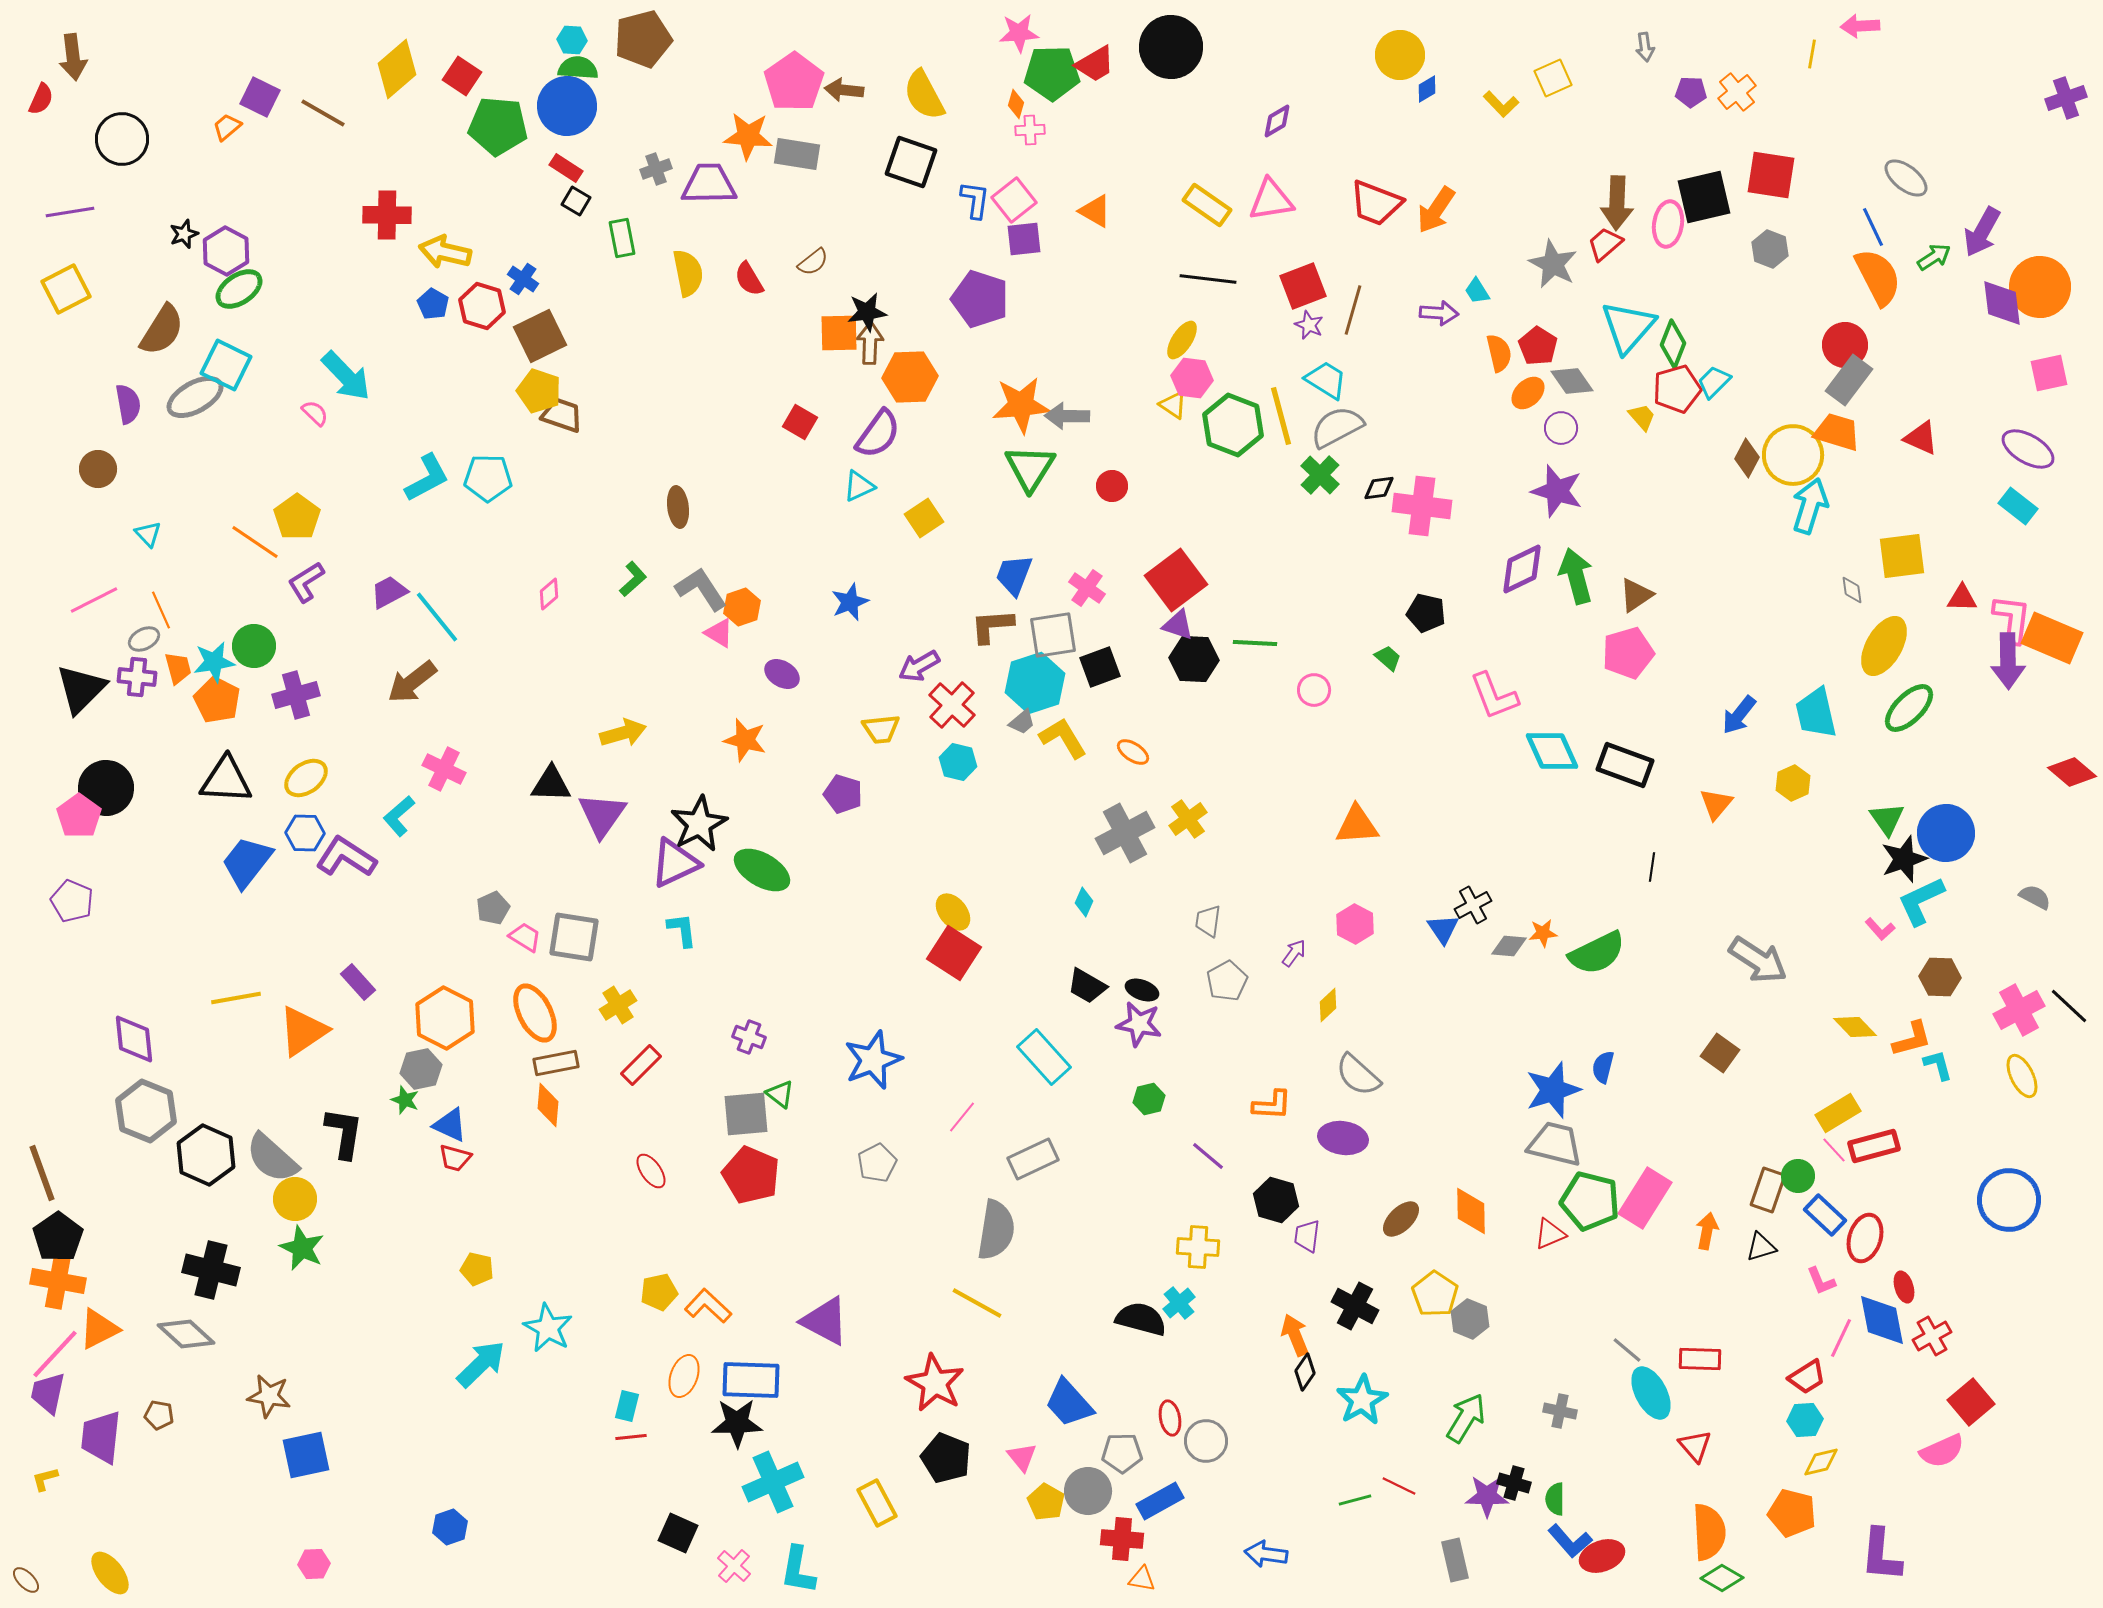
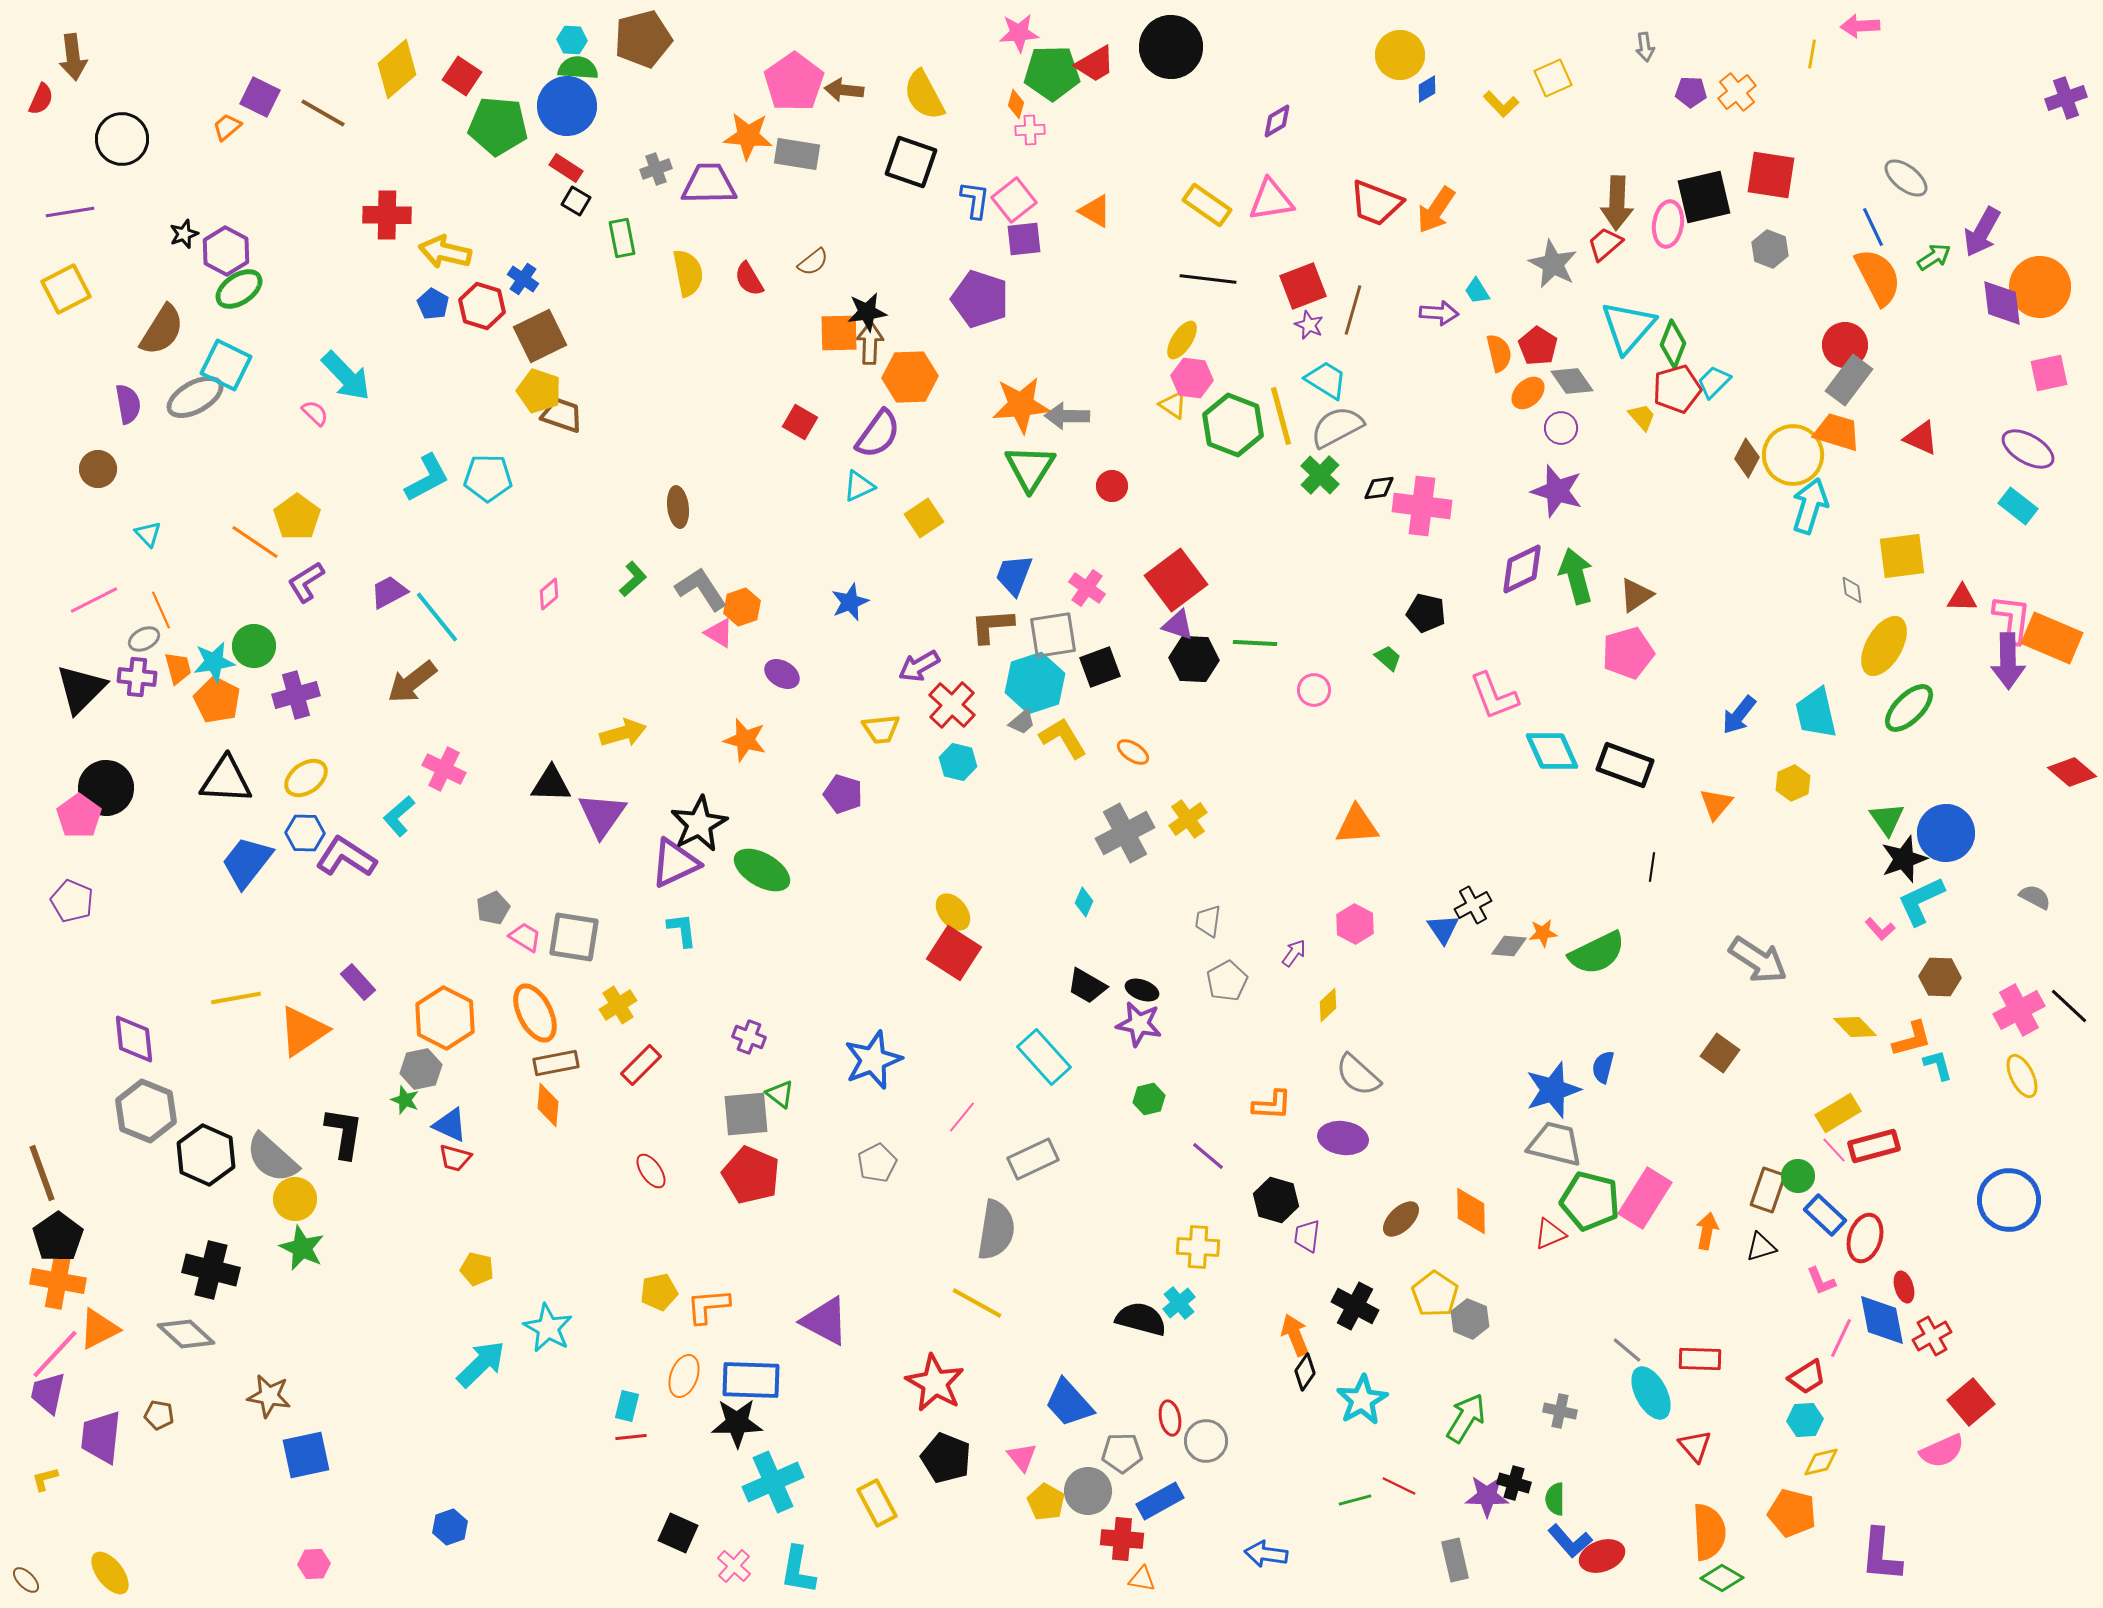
orange L-shape at (708, 1306): rotated 48 degrees counterclockwise
